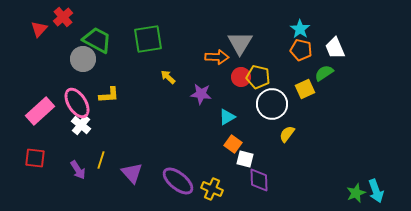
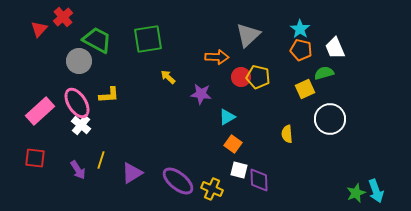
gray triangle: moved 8 px right, 8 px up; rotated 16 degrees clockwise
gray circle: moved 4 px left, 2 px down
green semicircle: rotated 18 degrees clockwise
white circle: moved 58 px right, 15 px down
yellow semicircle: rotated 42 degrees counterclockwise
white square: moved 6 px left, 11 px down
purple triangle: rotated 40 degrees clockwise
